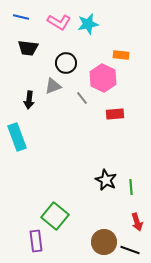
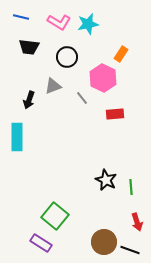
black trapezoid: moved 1 px right, 1 px up
orange rectangle: moved 1 px up; rotated 63 degrees counterclockwise
black circle: moved 1 px right, 6 px up
black arrow: rotated 12 degrees clockwise
cyan rectangle: rotated 20 degrees clockwise
purple rectangle: moved 5 px right, 2 px down; rotated 50 degrees counterclockwise
